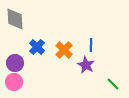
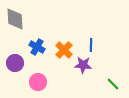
blue cross: rotated 14 degrees counterclockwise
purple star: moved 3 px left; rotated 24 degrees counterclockwise
pink circle: moved 24 px right
